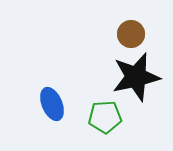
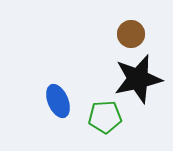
black star: moved 2 px right, 2 px down
blue ellipse: moved 6 px right, 3 px up
